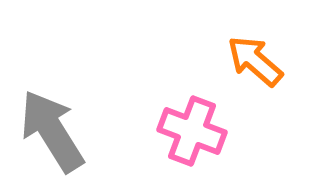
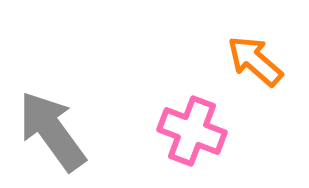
gray arrow: rotated 4 degrees counterclockwise
